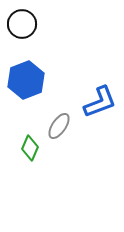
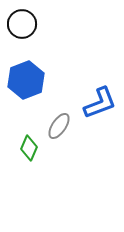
blue L-shape: moved 1 px down
green diamond: moved 1 px left
